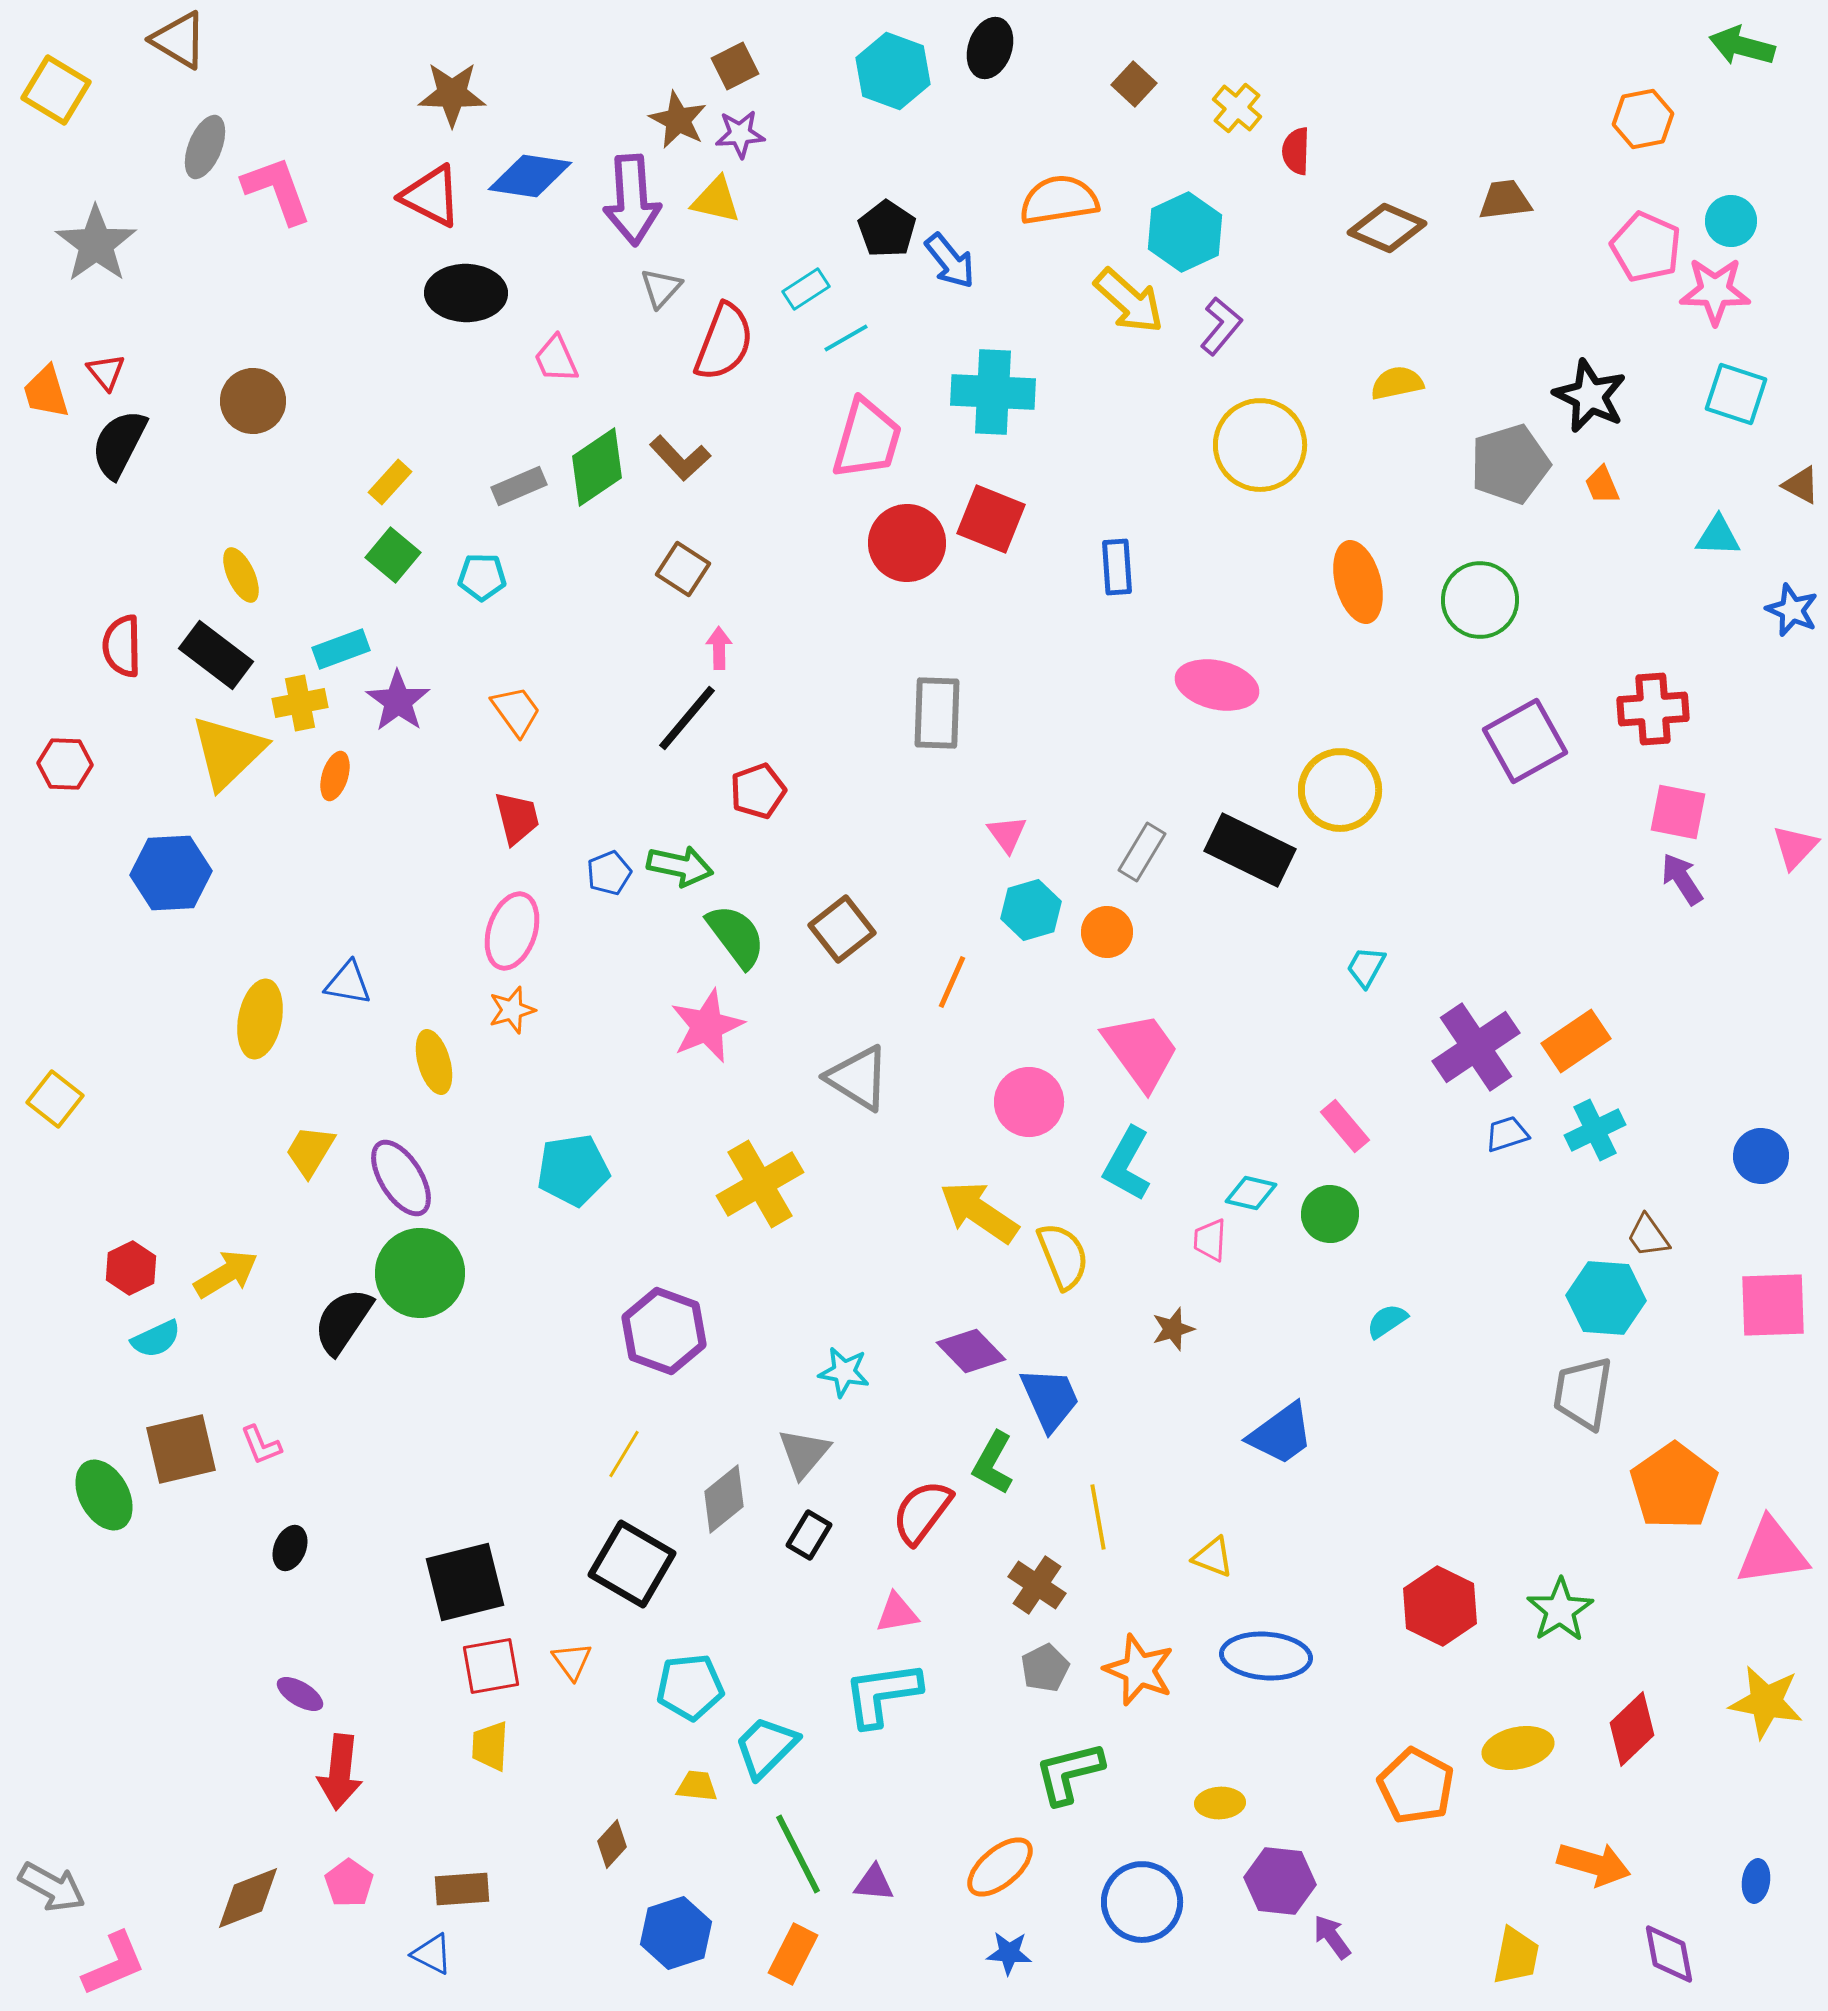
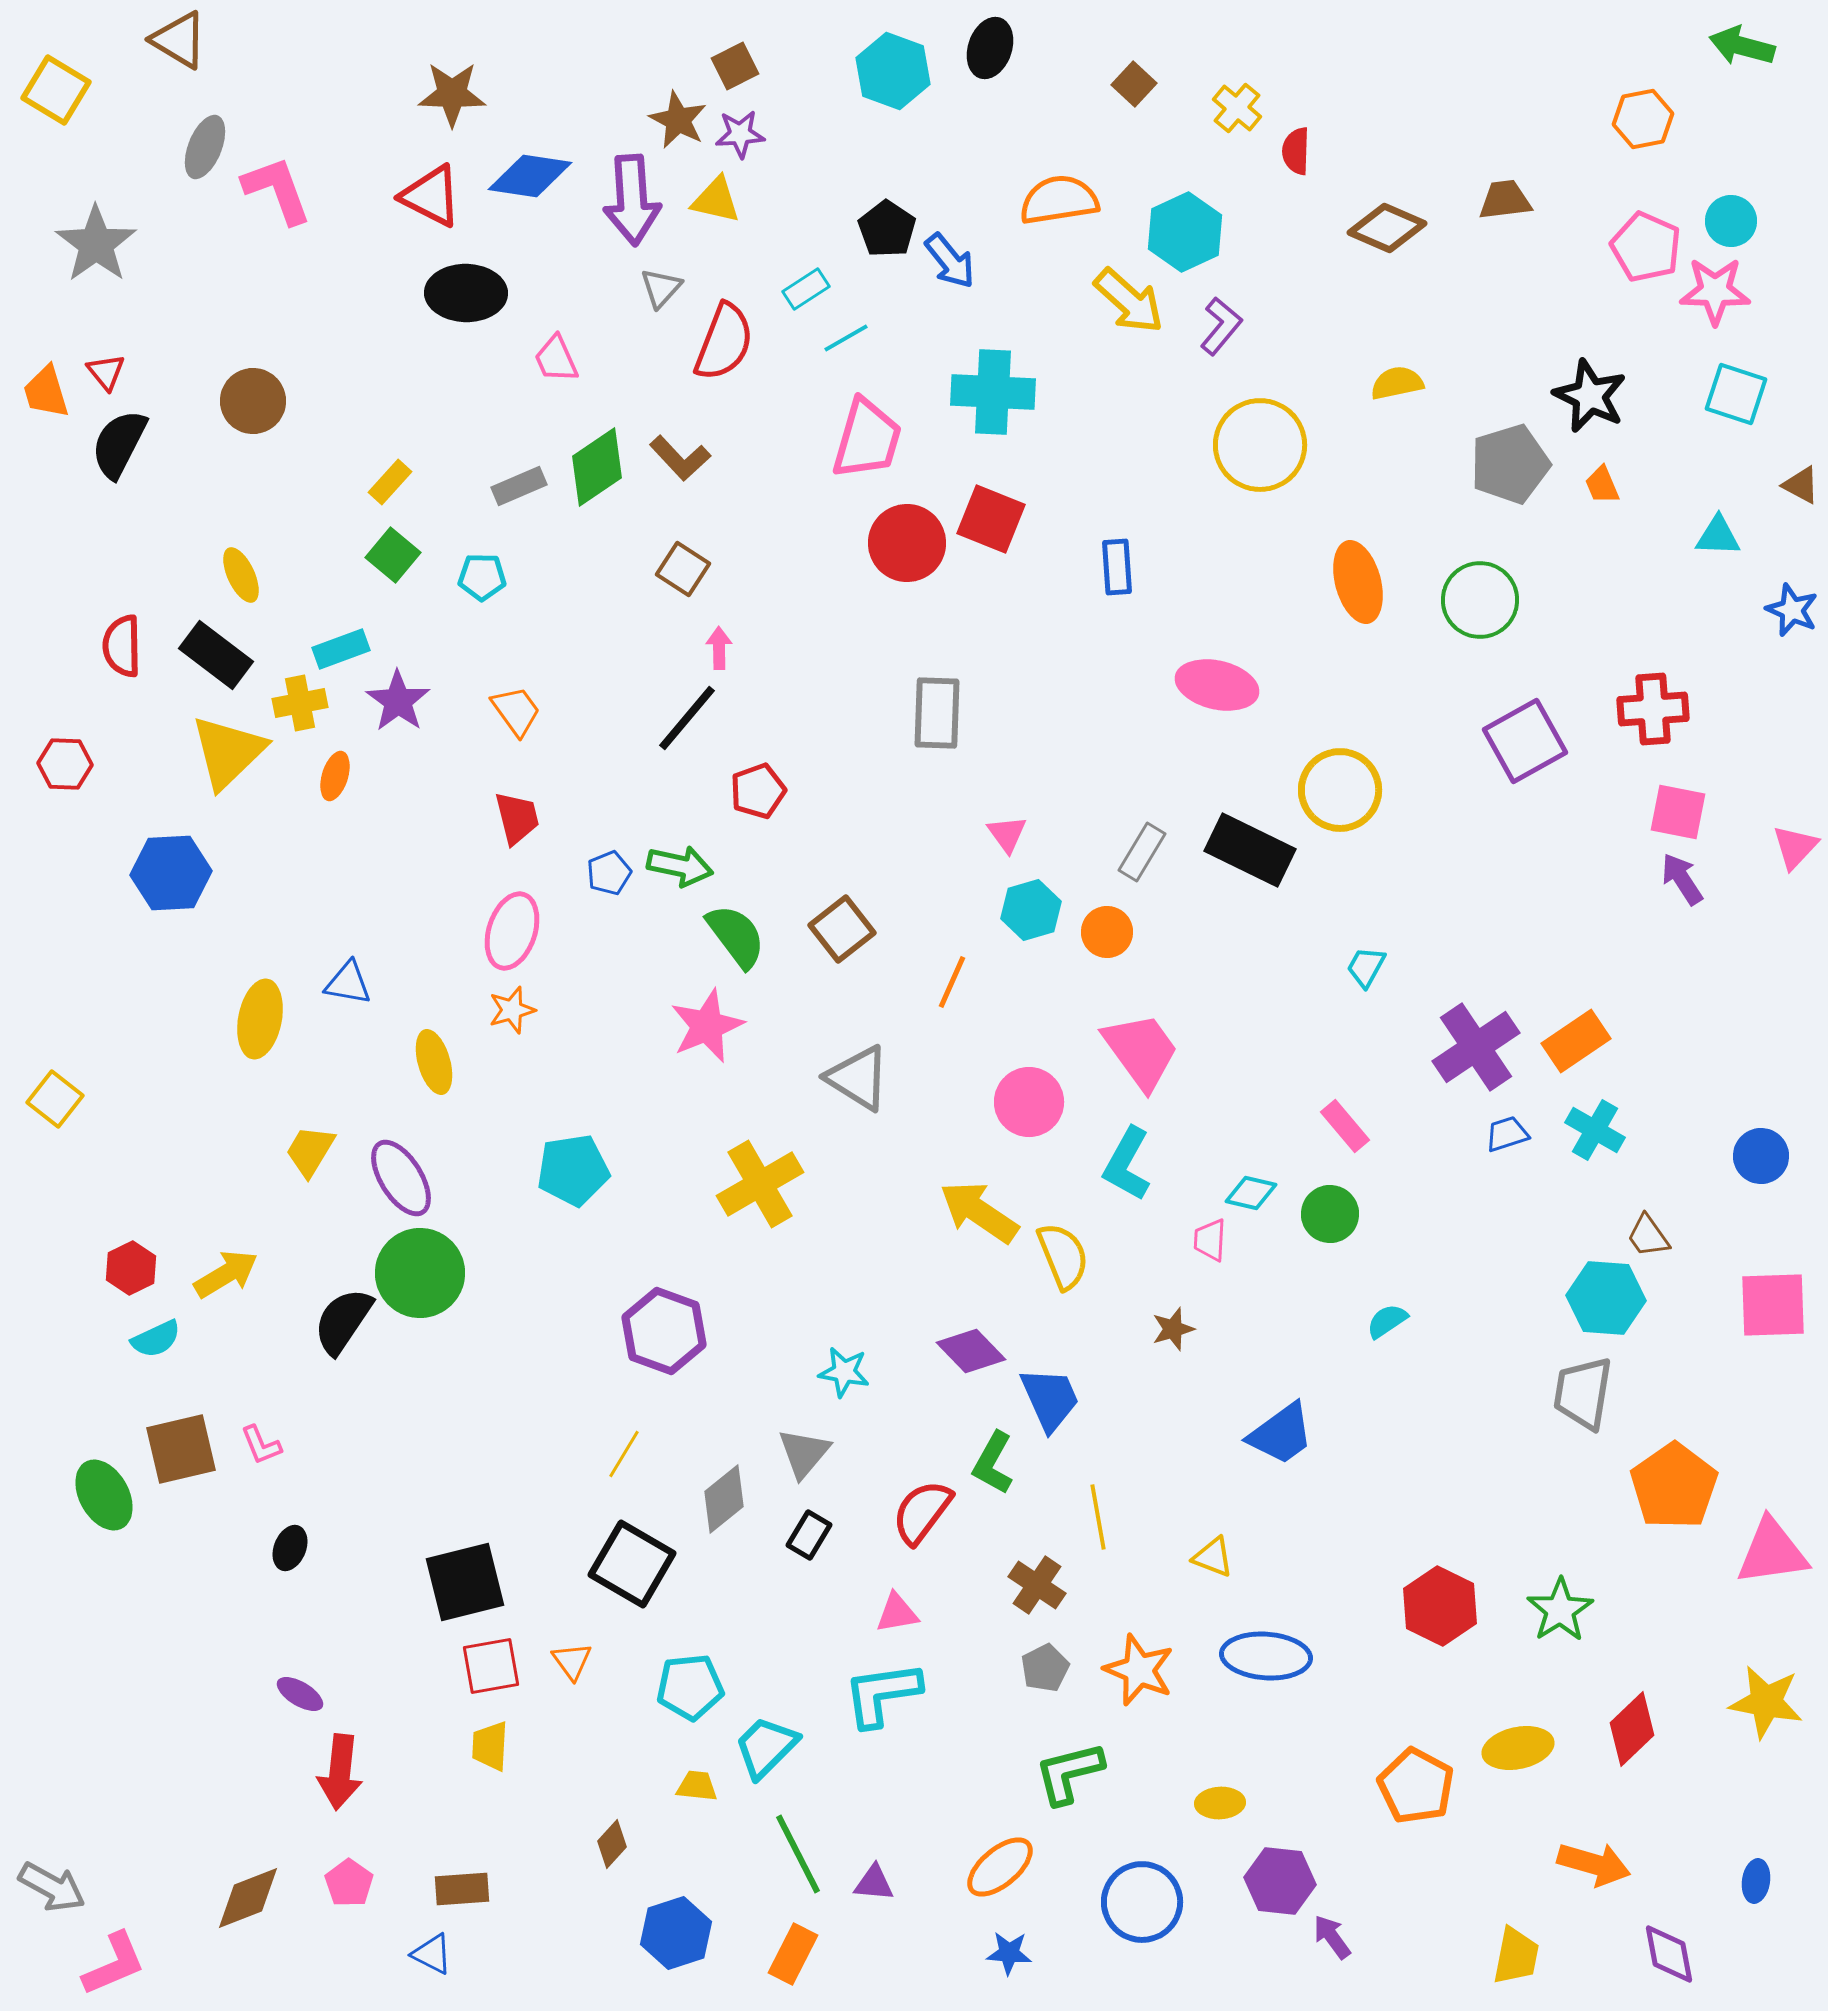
cyan cross at (1595, 1130): rotated 34 degrees counterclockwise
